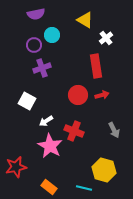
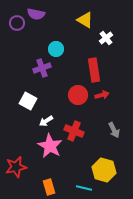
purple semicircle: rotated 24 degrees clockwise
cyan circle: moved 4 px right, 14 px down
purple circle: moved 17 px left, 22 px up
red rectangle: moved 2 px left, 4 px down
white square: moved 1 px right
orange rectangle: rotated 35 degrees clockwise
